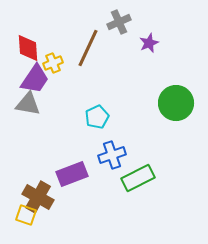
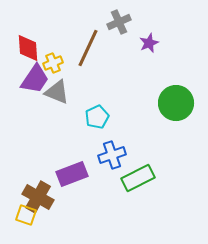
gray triangle: moved 29 px right, 12 px up; rotated 12 degrees clockwise
